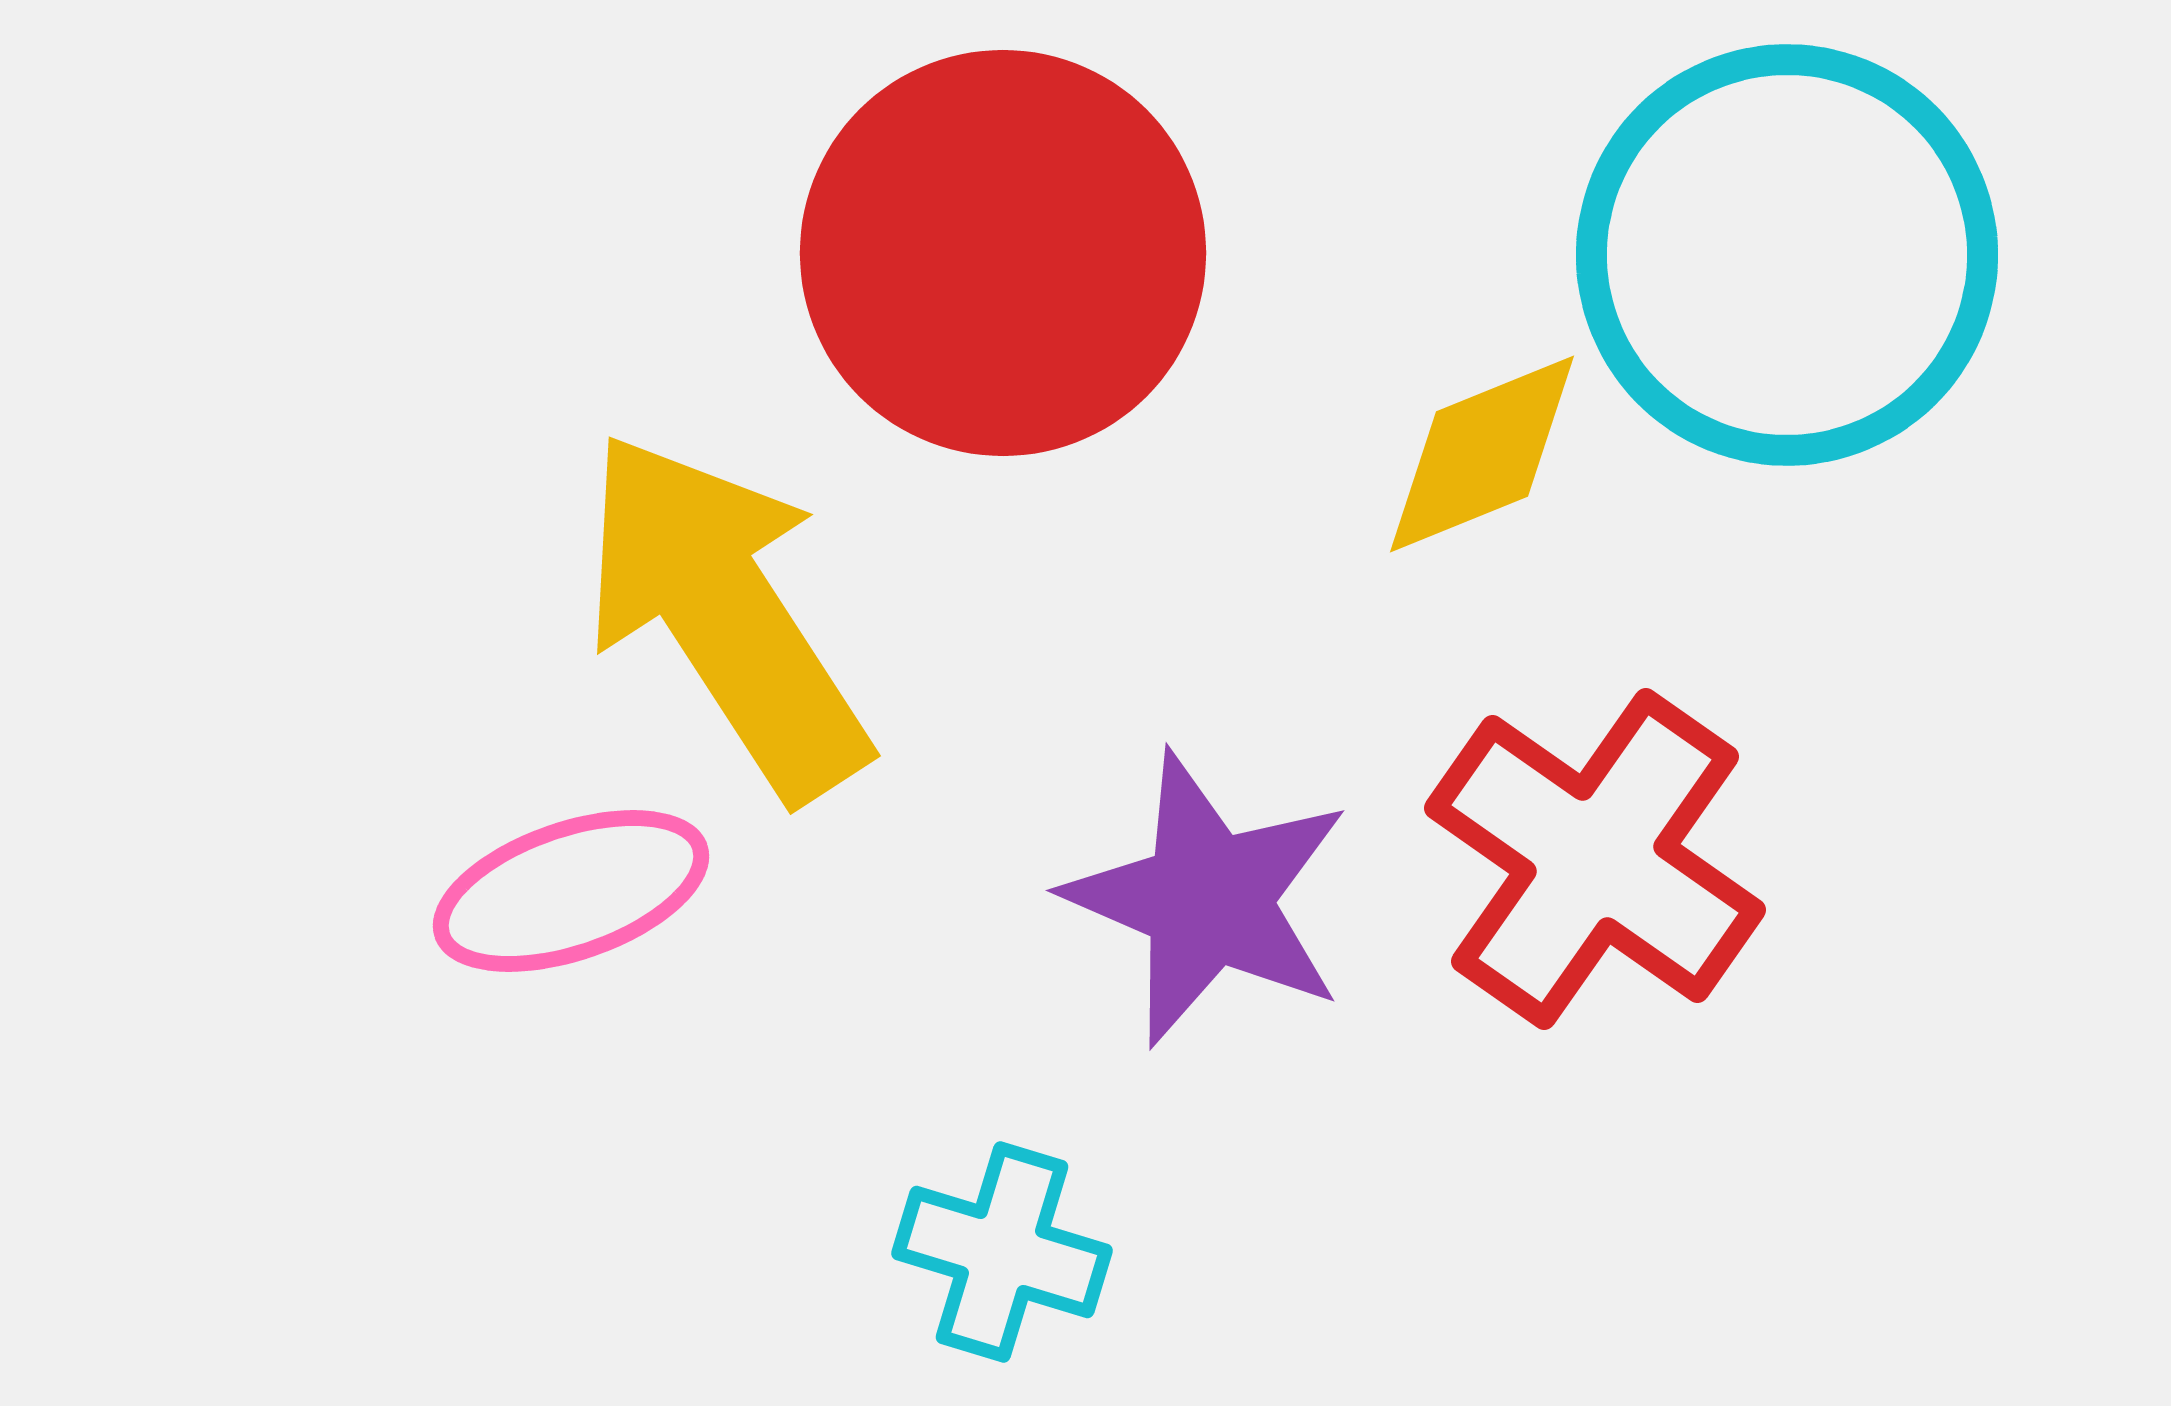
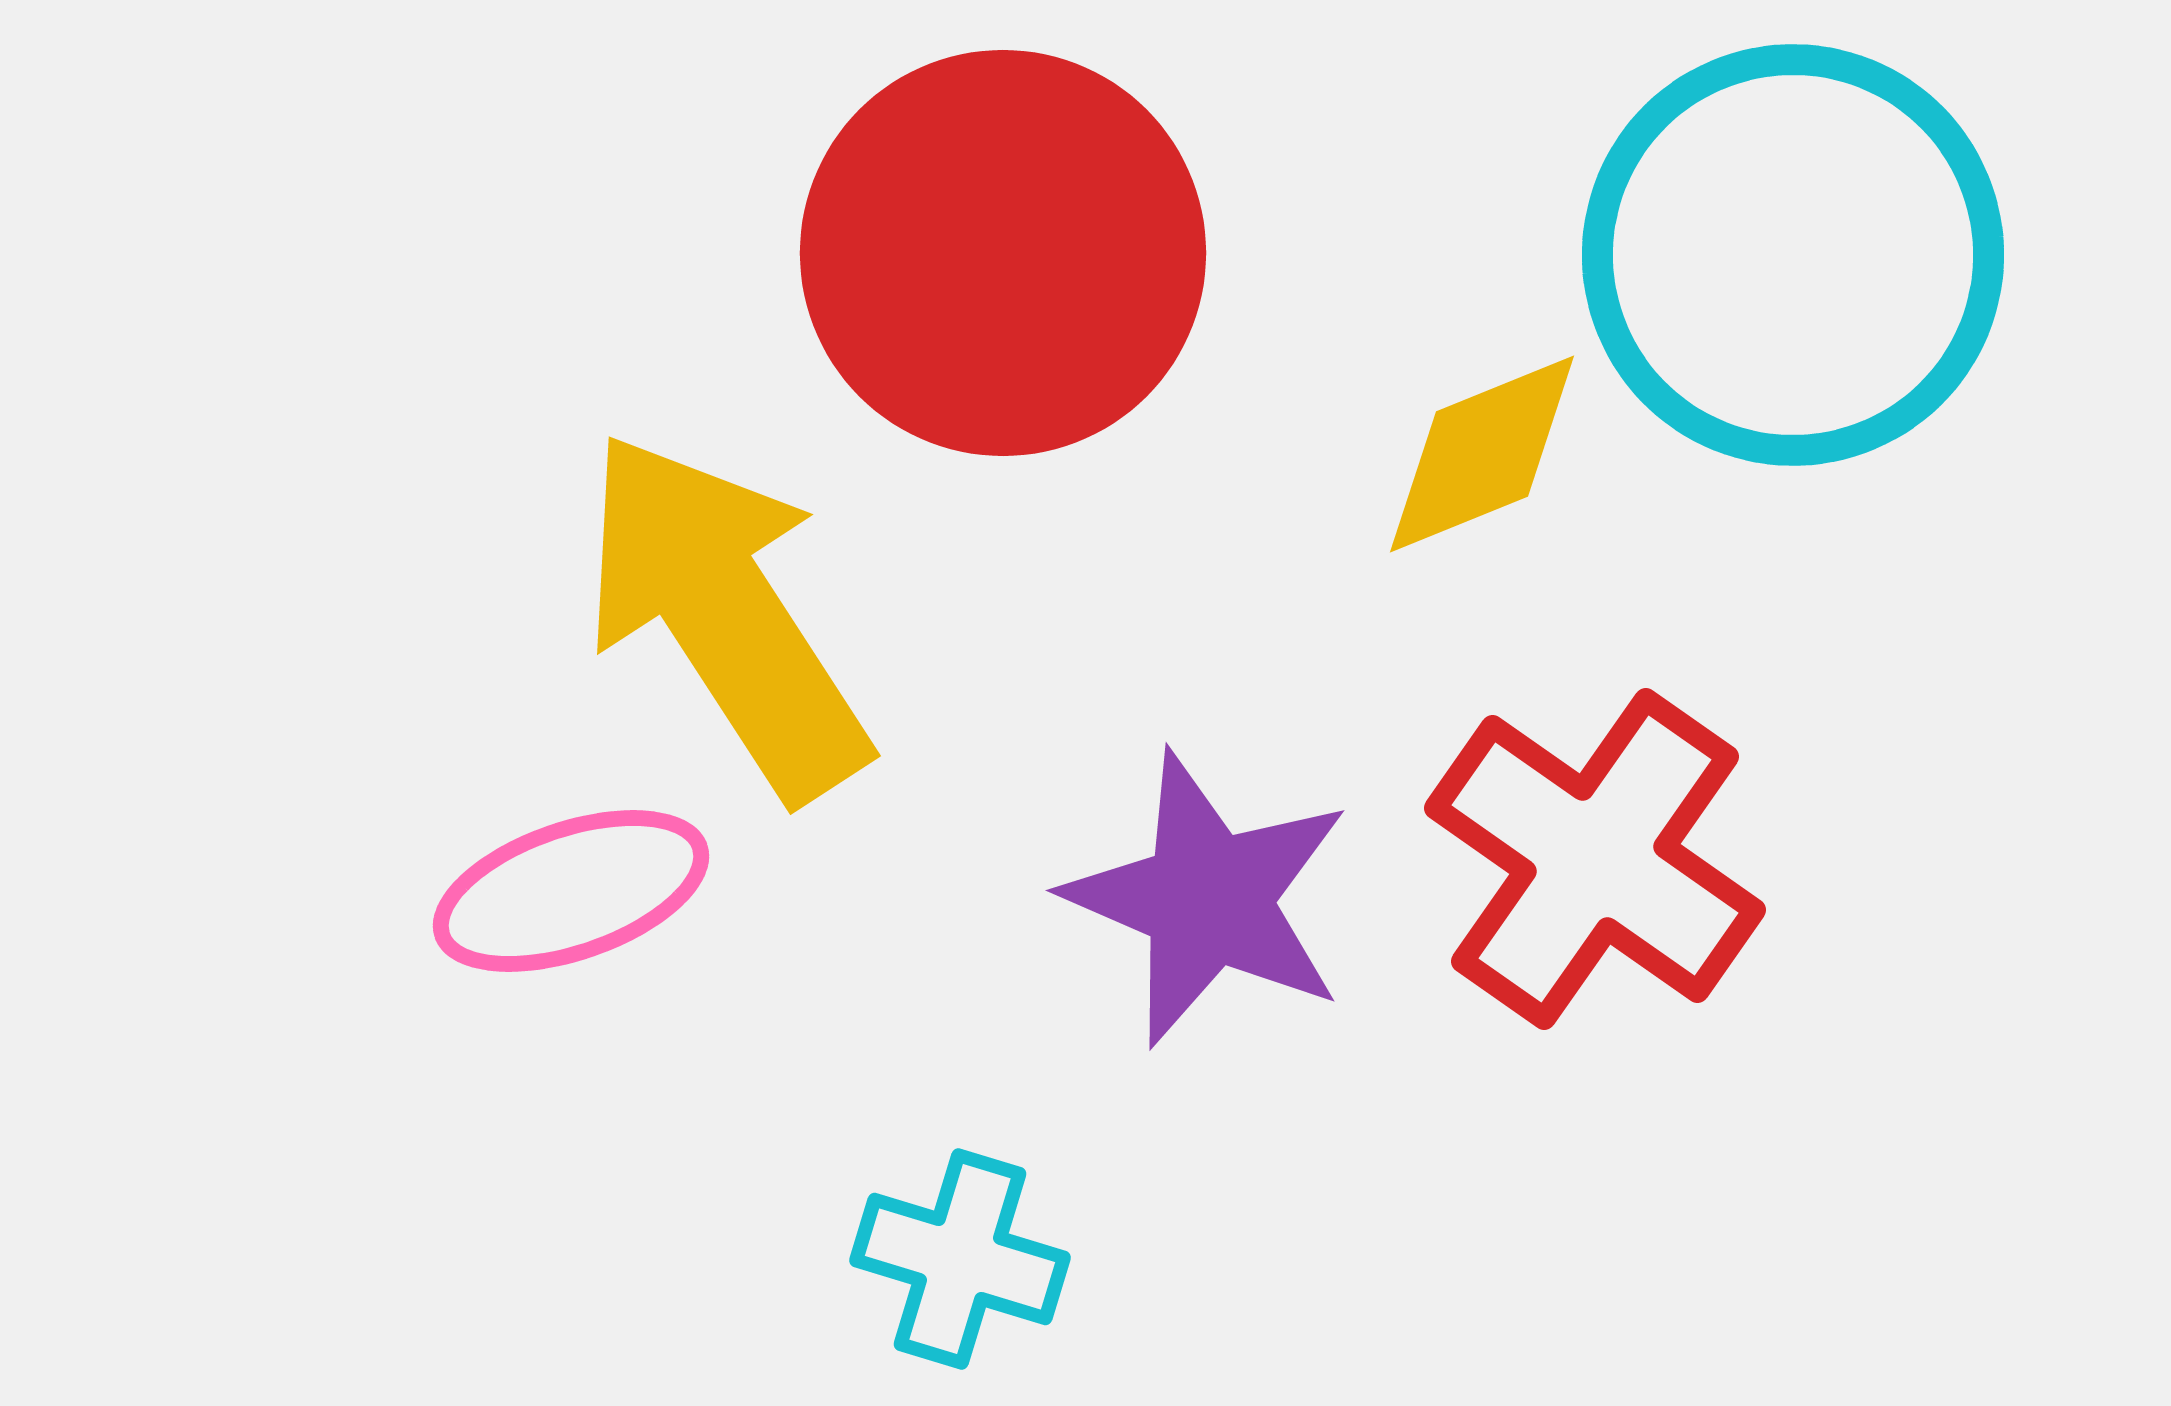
cyan circle: moved 6 px right
cyan cross: moved 42 px left, 7 px down
